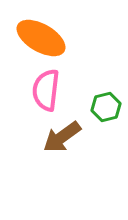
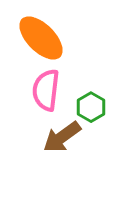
orange ellipse: rotated 15 degrees clockwise
green hexagon: moved 15 px left; rotated 16 degrees counterclockwise
